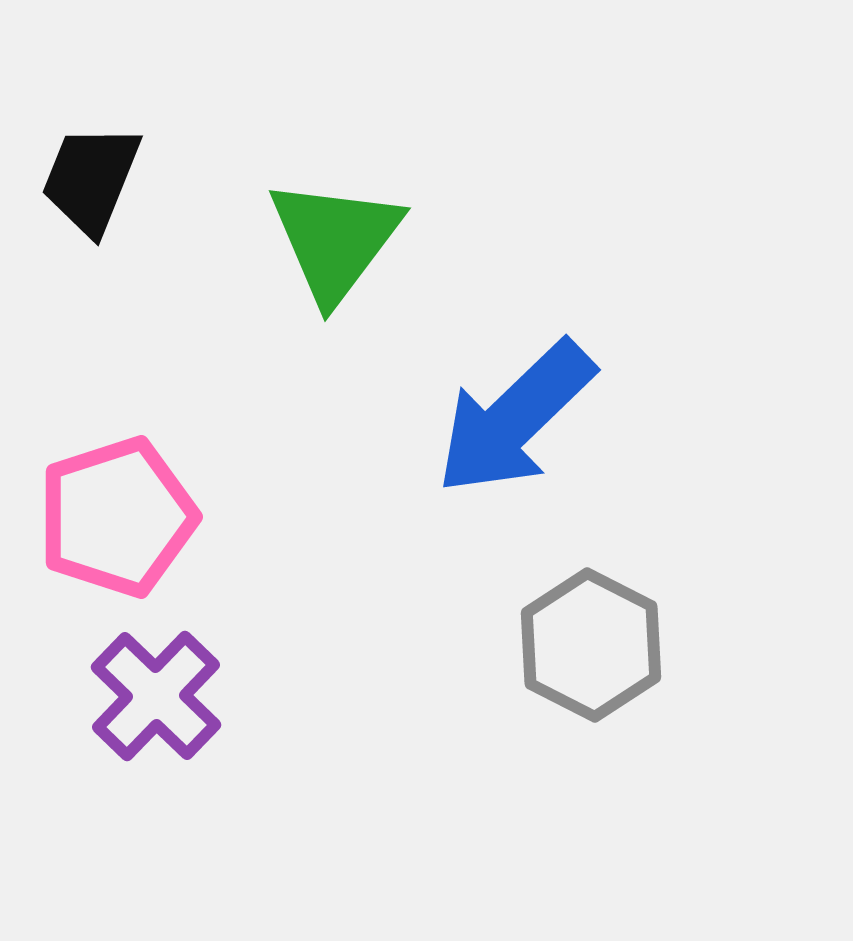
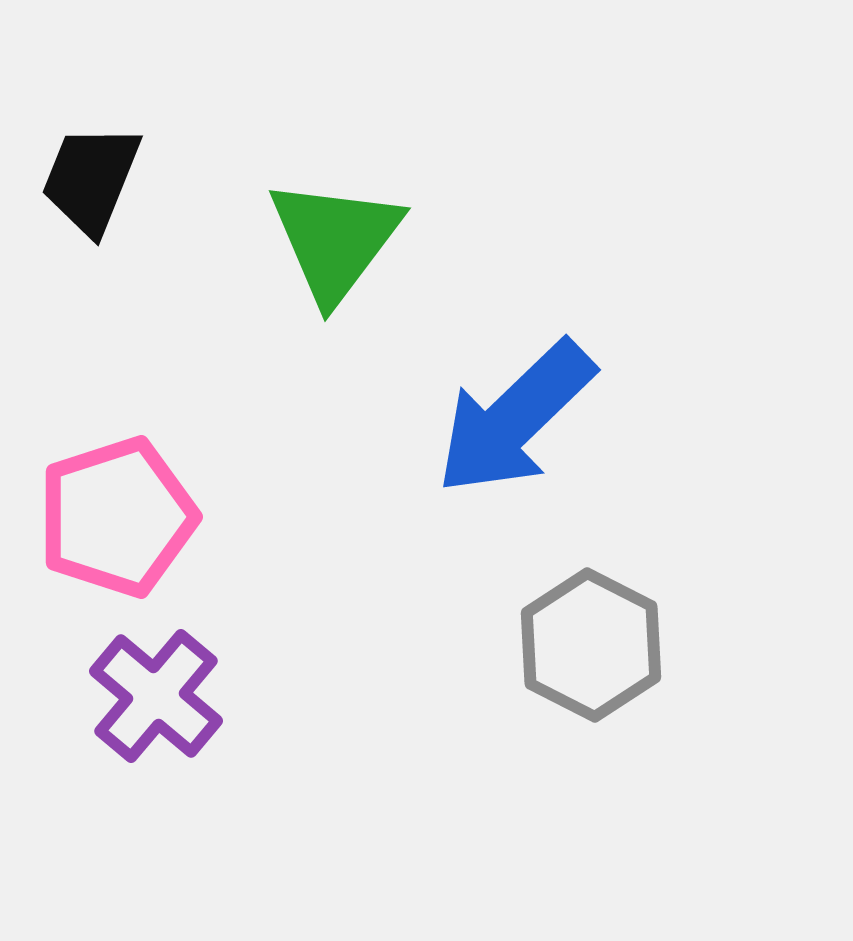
purple cross: rotated 4 degrees counterclockwise
